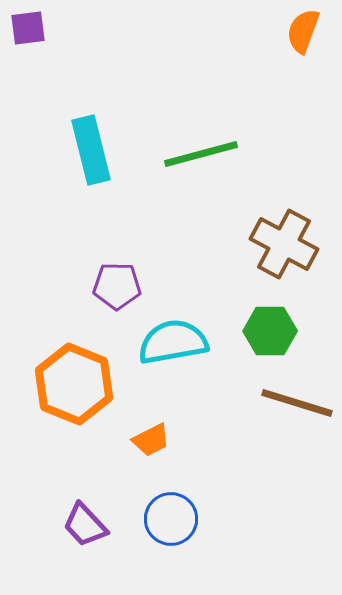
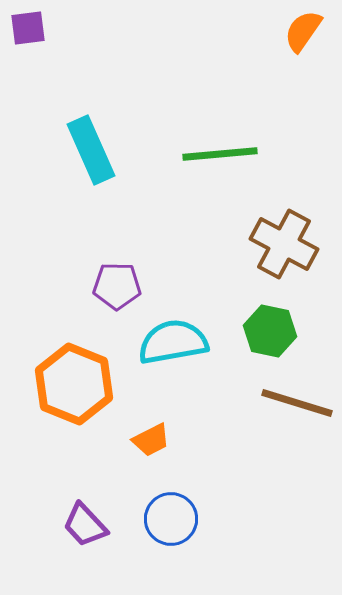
orange semicircle: rotated 15 degrees clockwise
cyan rectangle: rotated 10 degrees counterclockwise
green line: moved 19 px right; rotated 10 degrees clockwise
green hexagon: rotated 12 degrees clockwise
